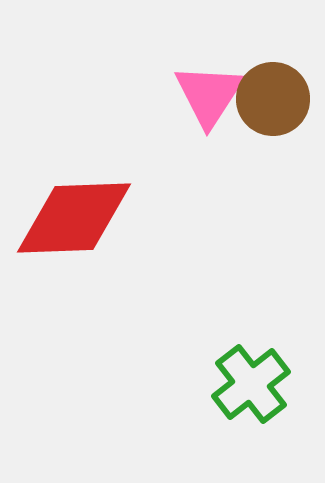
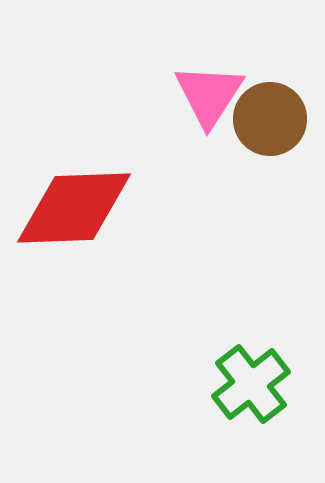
brown circle: moved 3 px left, 20 px down
red diamond: moved 10 px up
